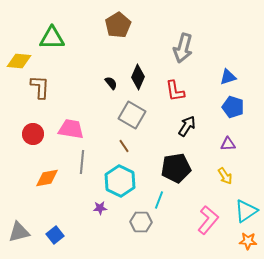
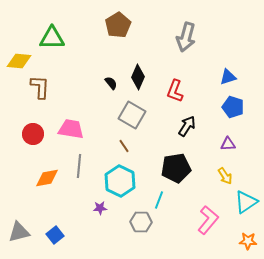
gray arrow: moved 3 px right, 11 px up
red L-shape: rotated 30 degrees clockwise
gray line: moved 3 px left, 4 px down
cyan triangle: moved 9 px up
